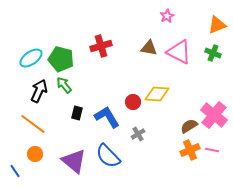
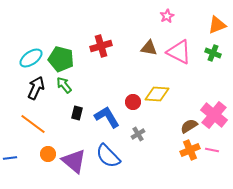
black arrow: moved 3 px left, 3 px up
orange circle: moved 13 px right
blue line: moved 5 px left, 13 px up; rotated 64 degrees counterclockwise
